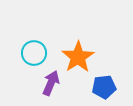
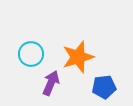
cyan circle: moved 3 px left, 1 px down
orange star: rotated 16 degrees clockwise
